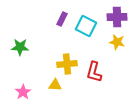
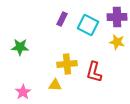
cyan square: moved 2 px right, 1 px up
